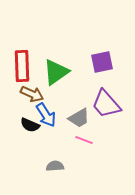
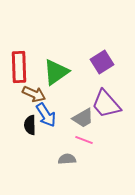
purple square: rotated 20 degrees counterclockwise
red rectangle: moved 3 px left, 1 px down
brown arrow: moved 2 px right
gray trapezoid: moved 4 px right
black semicircle: rotated 66 degrees clockwise
gray semicircle: moved 12 px right, 7 px up
